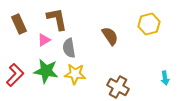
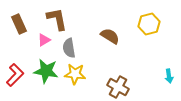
brown semicircle: rotated 24 degrees counterclockwise
cyan arrow: moved 4 px right, 2 px up
